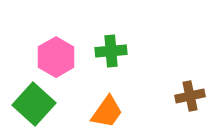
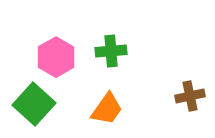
orange trapezoid: moved 3 px up
